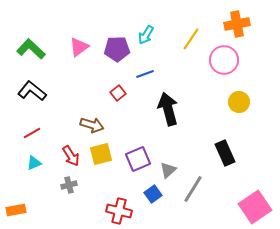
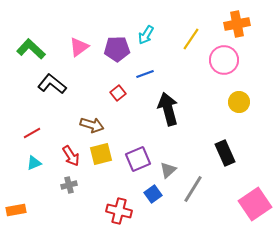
black L-shape: moved 20 px right, 7 px up
pink square: moved 3 px up
